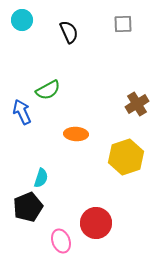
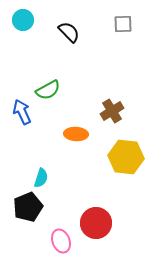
cyan circle: moved 1 px right
black semicircle: rotated 20 degrees counterclockwise
brown cross: moved 25 px left, 7 px down
yellow hexagon: rotated 24 degrees clockwise
